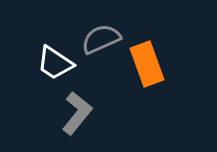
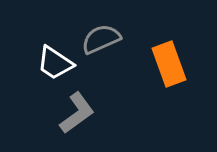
orange rectangle: moved 22 px right
gray L-shape: rotated 15 degrees clockwise
